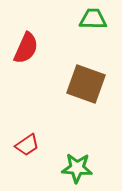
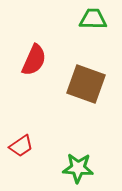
red semicircle: moved 8 px right, 12 px down
red trapezoid: moved 6 px left, 1 px down
green star: moved 1 px right
